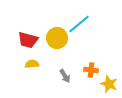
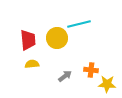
cyan line: rotated 25 degrees clockwise
red trapezoid: rotated 110 degrees counterclockwise
gray arrow: rotated 96 degrees counterclockwise
yellow star: moved 2 px left; rotated 18 degrees counterclockwise
